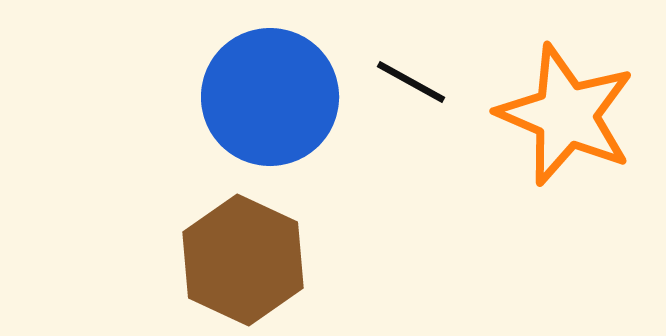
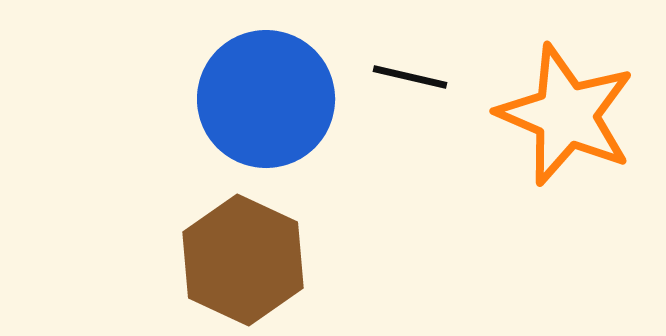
black line: moved 1 px left, 5 px up; rotated 16 degrees counterclockwise
blue circle: moved 4 px left, 2 px down
